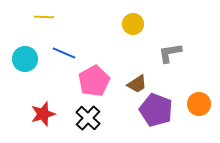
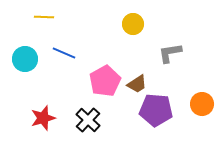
pink pentagon: moved 11 px right
orange circle: moved 3 px right
purple pentagon: rotated 16 degrees counterclockwise
red star: moved 4 px down
black cross: moved 2 px down
